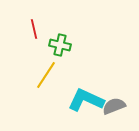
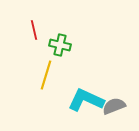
red line: moved 1 px down
yellow line: rotated 16 degrees counterclockwise
